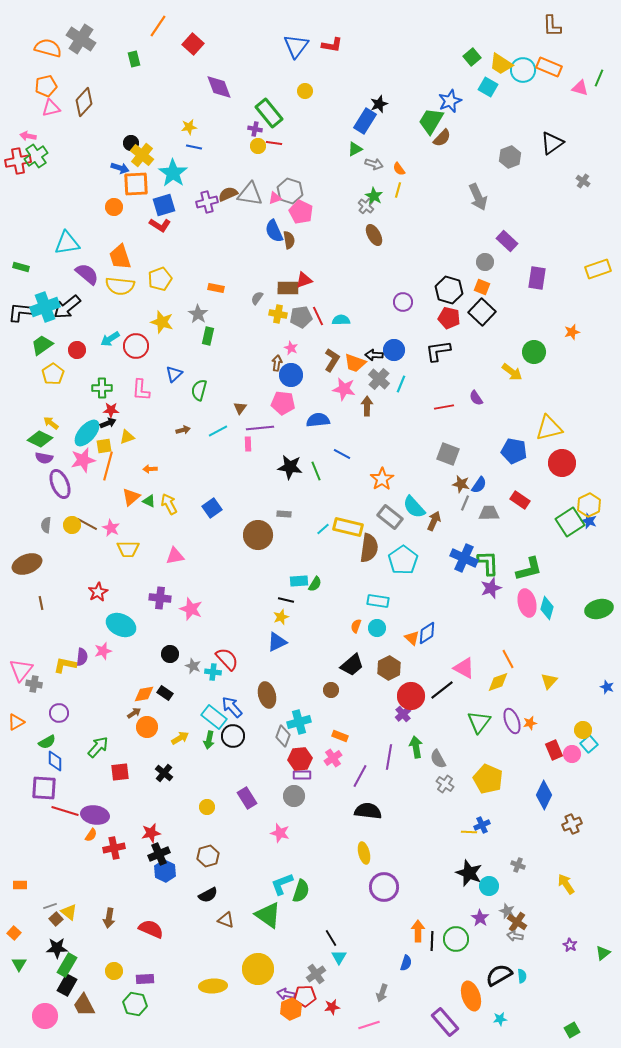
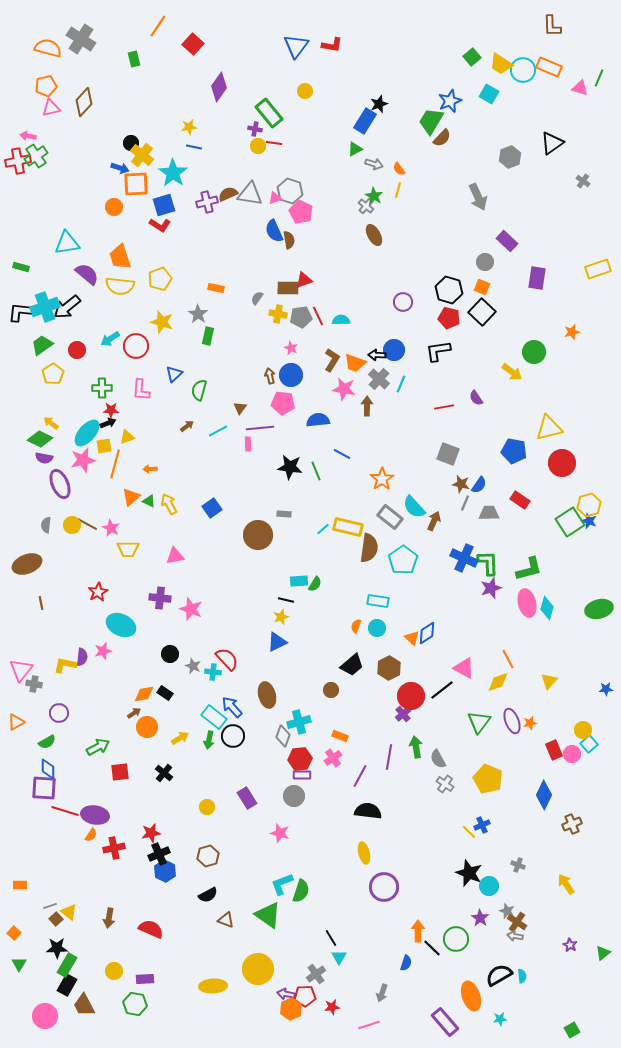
purple diamond at (219, 87): rotated 56 degrees clockwise
cyan square at (488, 87): moved 1 px right, 7 px down
black arrow at (374, 355): moved 3 px right
brown arrow at (277, 363): moved 7 px left, 13 px down; rotated 21 degrees counterclockwise
brown arrow at (183, 430): moved 4 px right, 4 px up; rotated 24 degrees counterclockwise
orange line at (108, 466): moved 7 px right, 2 px up
yellow hexagon at (589, 505): rotated 10 degrees clockwise
blue star at (607, 687): moved 1 px left, 2 px down; rotated 24 degrees counterclockwise
green arrow at (98, 747): rotated 20 degrees clockwise
blue diamond at (55, 761): moved 7 px left, 8 px down
yellow line at (469, 832): rotated 42 degrees clockwise
black line at (432, 941): moved 7 px down; rotated 48 degrees counterclockwise
